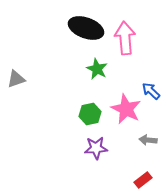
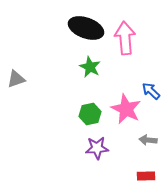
green star: moved 7 px left, 2 px up
purple star: moved 1 px right
red rectangle: moved 3 px right, 4 px up; rotated 36 degrees clockwise
